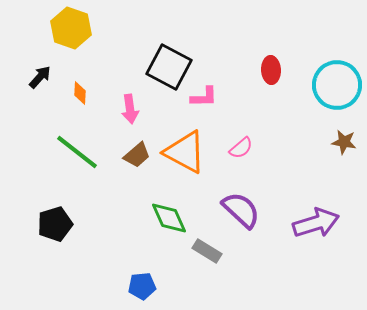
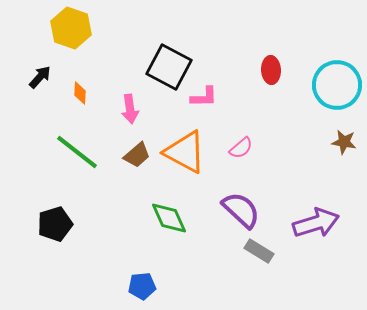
gray rectangle: moved 52 px right
